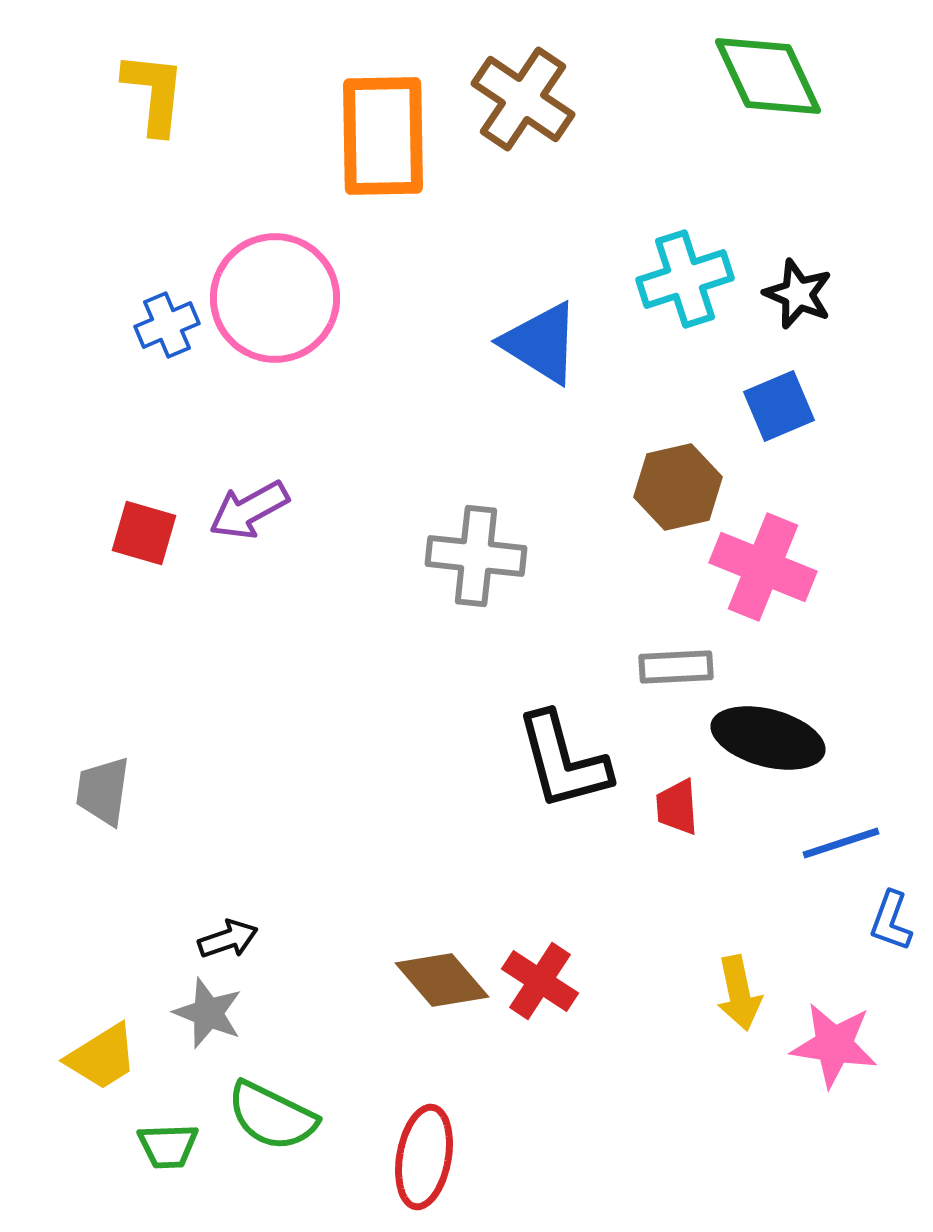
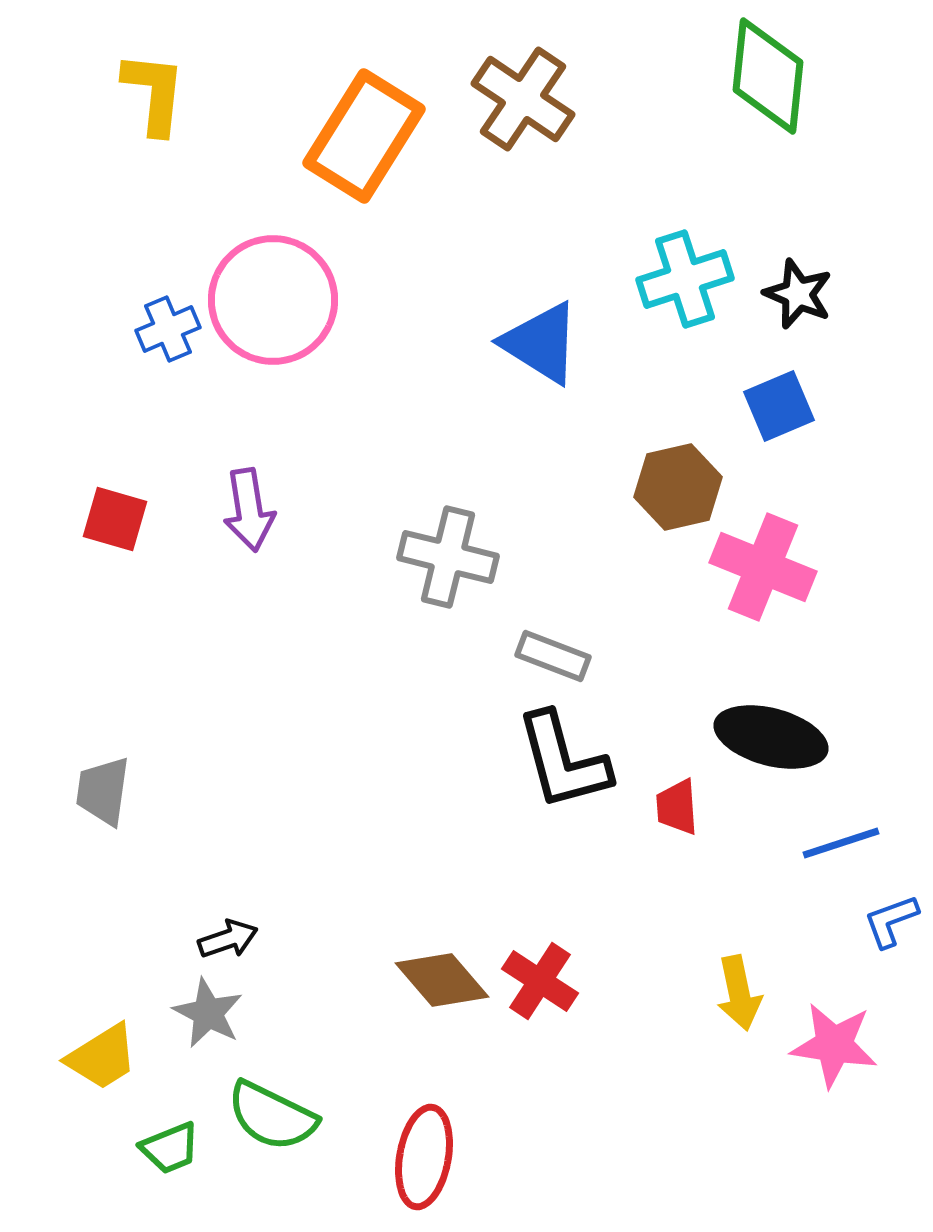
green diamond: rotated 31 degrees clockwise
orange rectangle: moved 19 px left; rotated 33 degrees clockwise
pink circle: moved 2 px left, 2 px down
blue cross: moved 1 px right, 4 px down
purple arrow: rotated 70 degrees counterclockwise
red square: moved 29 px left, 14 px up
gray cross: moved 28 px left, 1 px down; rotated 8 degrees clockwise
gray rectangle: moved 123 px left, 11 px up; rotated 24 degrees clockwise
black ellipse: moved 3 px right, 1 px up
blue L-shape: rotated 50 degrees clockwise
gray star: rotated 6 degrees clockwise
green trapezoid: moved 2 px right, 2 px down; rotated 20 degrees counterclockwise
